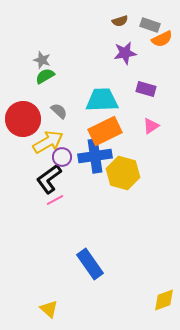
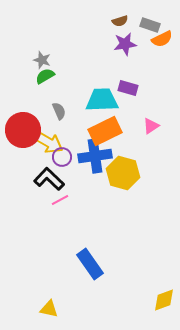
purple star: moved 9 px up
purple rectangle: moved 18 px left, 1 px up
gray semicircle: rotated 24 degrees clockwise
red circle: moved 11 px down
yellow arrow: rotated 60 degrees clockwise
black L-shape: rotated 80 degrees clockwise
pink line: moved 5 px right
yellow triangle: rotated 30 degrees counterclockwise
